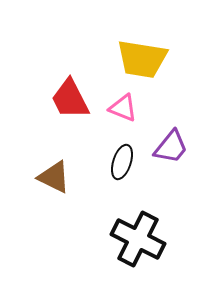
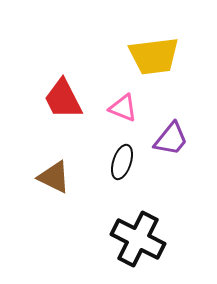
yellow trapezoid: moved 12 px right, 3 px up; rotated 16 degrees counterclockwise
red trapezoid: moved 7 px left
purple trapezoid: moved 8 px up
